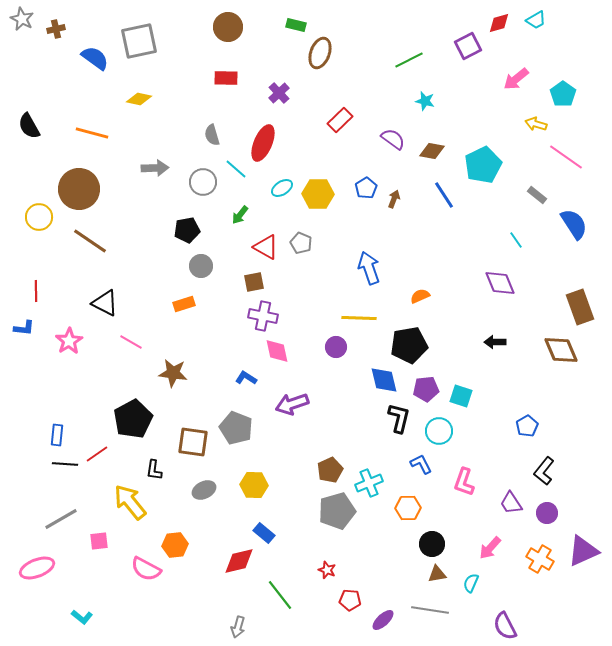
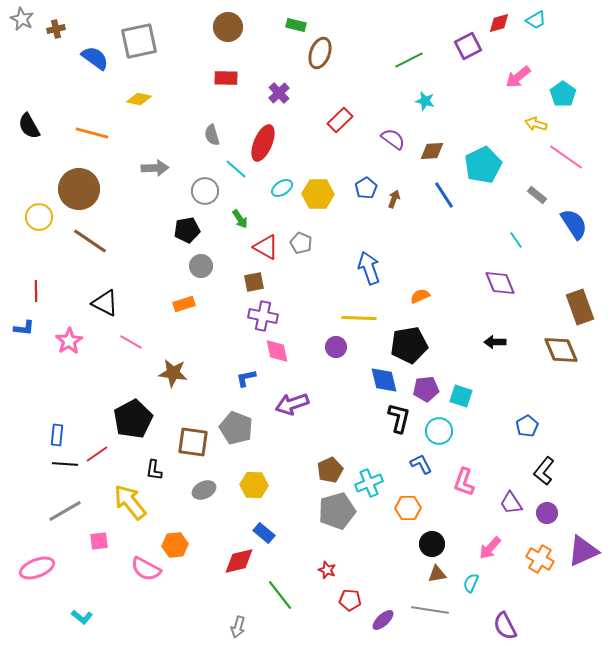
pink arrow at (516, 79): moved 2 px right, 2 px up
brown diamond at (432, 151): rotated 15 degrees counterclockwise
gray circle at (203, 182): moved 2 px right, 9 px down
green arrow at (240, 215): moved 4 px down; rotated 72 degrees counterclockwise
blue L-shape at (246, 378): rotated 45 degrees counterclockwise
gray line at (61, 519): moved 4 px right, 8 px up
